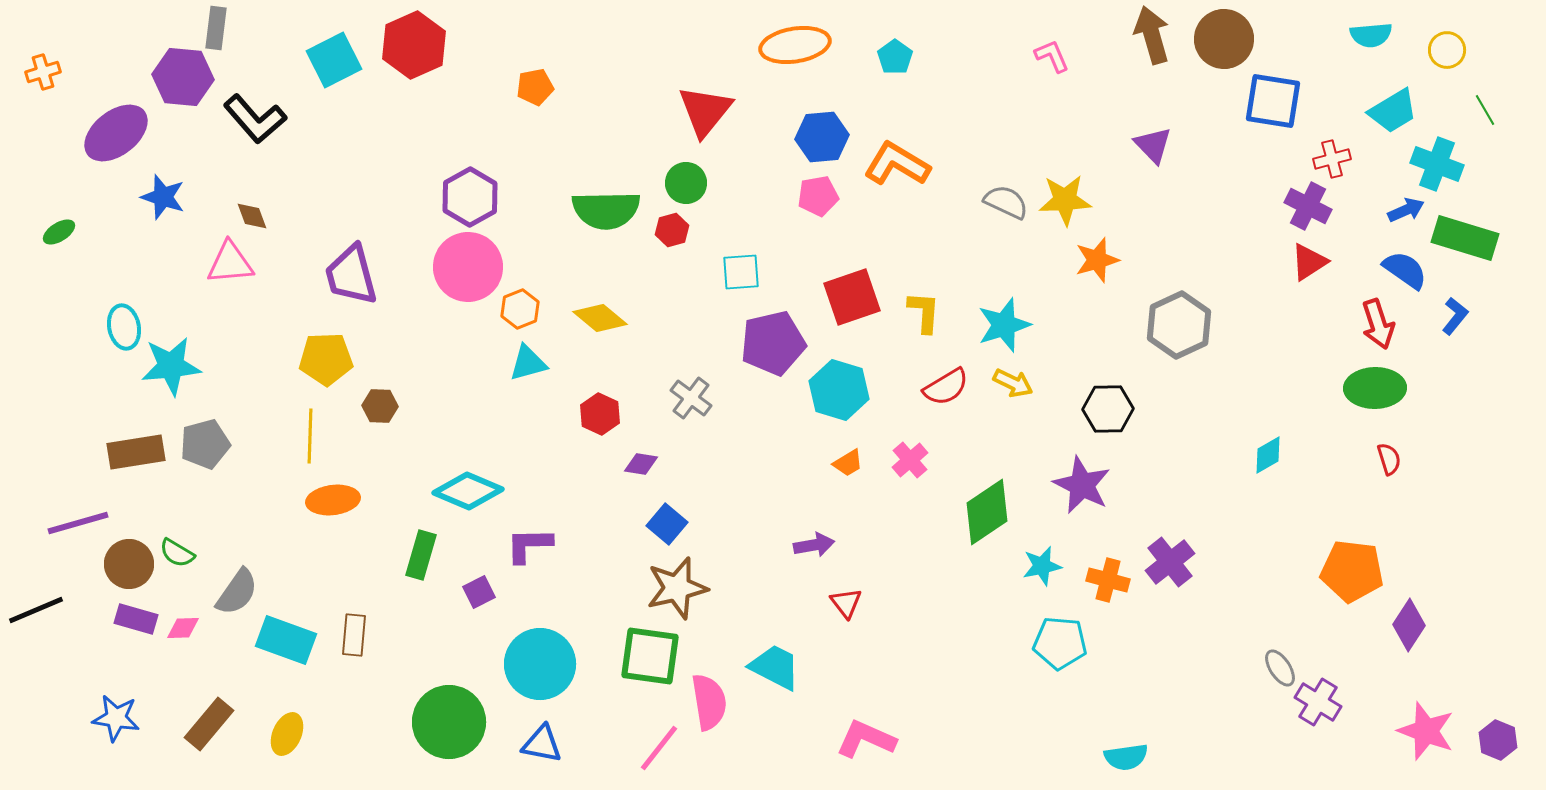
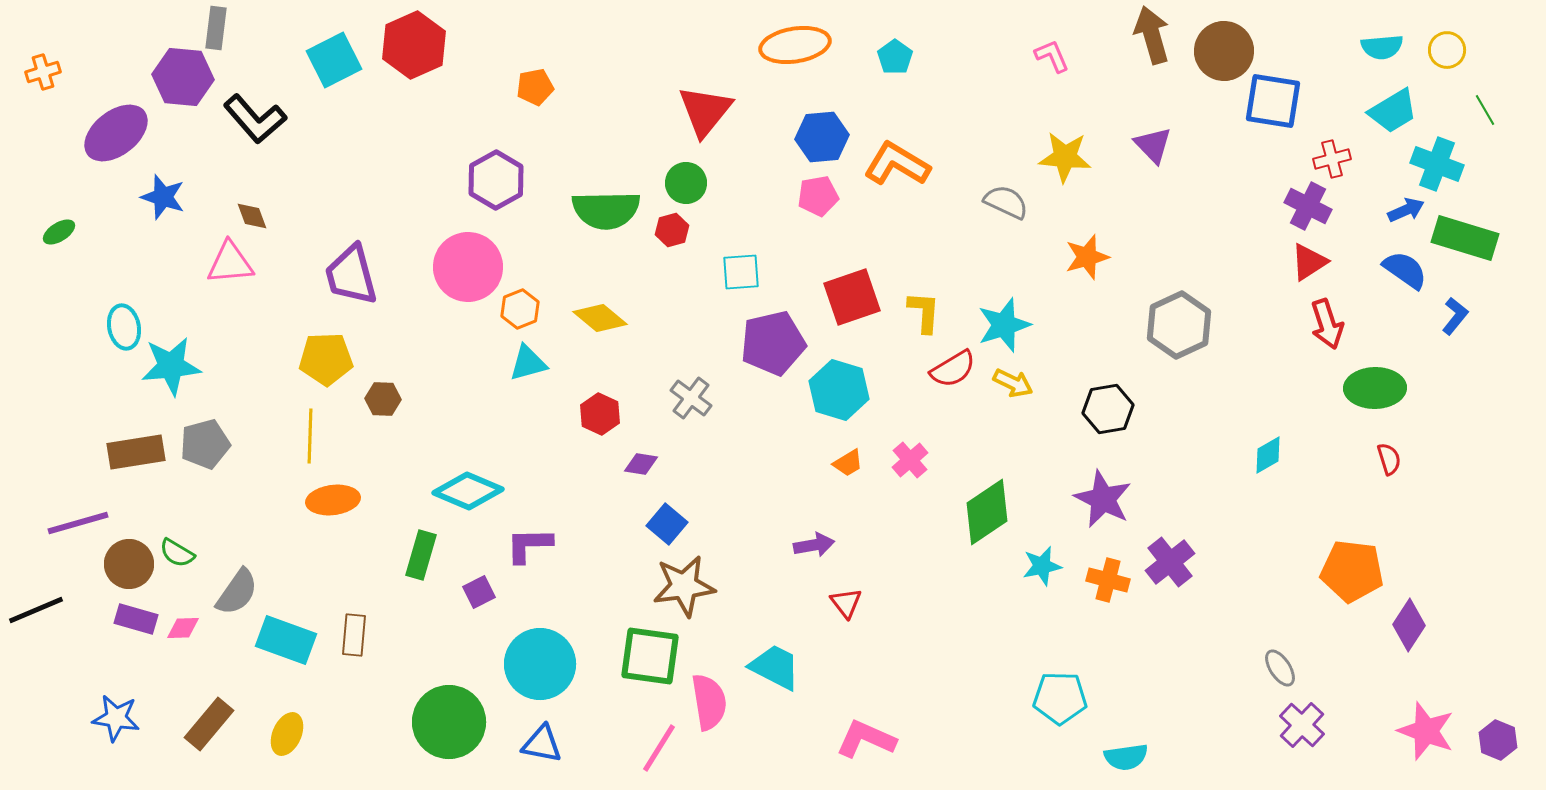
cyan semicircle at (1371, 35): moved 11 px right, 12 px down
brown circle at (1224, 39): moved 12 px down
purple hexagon at (470, 197): moved 26 px right, 17 px up
yellow star at (1065, 200): moved 43 px up; rotated 8 degrees clockwise
orange star at (1097, 260): moved 10 px left, 3 px up
red arrow at (1378, 324): moved 51 px left
red semicircle at (946, 387): moved 7 px right, 18 px up
brown hexagon at (380, 406): moved 3 px right, 7 px up
black hexagon at (1108, 409): rotated 9 degrees counterclockwise
purple star at (1082, 485): moved 21 px right, 14 px down
brown star at (677, 588): moved 7 px right, 2 px up; rotated 6 degrees clockwise
cyan pentagon at (1060, 643): moved 55 px down; rotated 4 degrees counterclockwise
purple cross at (1318, 702): moved 16 px left, 23 px down; rotated 12 degrees clockwise
pink line at (659, 748): rotated 6 degrees counterclockwise
